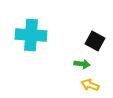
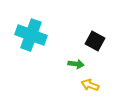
cyan cross: rotated 16 degrees clockwise
green arrow: moved 6 px left
